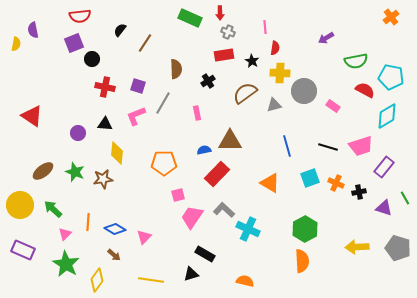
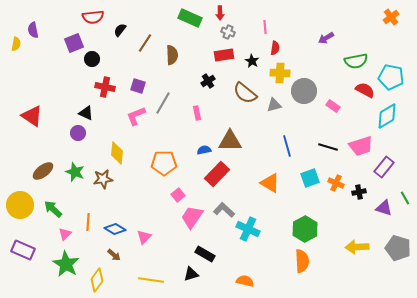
red semicircle at (80, 16): moved 13 px right, 1 px down
brown semicircle at (176, 69): moved 4 px left, 14 px up
brown semicircle at (245, 93): rotated 105 degrees counterclockwise
black triangle at (105, 124): moved 19 px left, 11 px up; rotated 21 degrees clockwise
pink square at (178, 195): rotated 24 degrees counterclockwise
